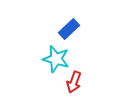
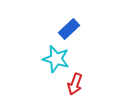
red arrow: moved 1 px right, 2 px down
